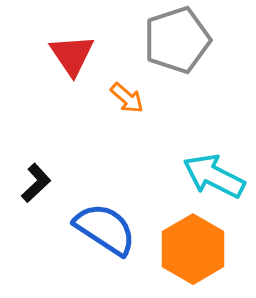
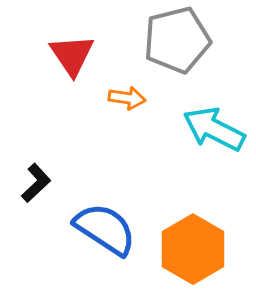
gray pentagon: rotated 4 degrees clockwise
orange arrow: rotated 33 degrees counterclockwise
cyan arrow: moved 47 px up
